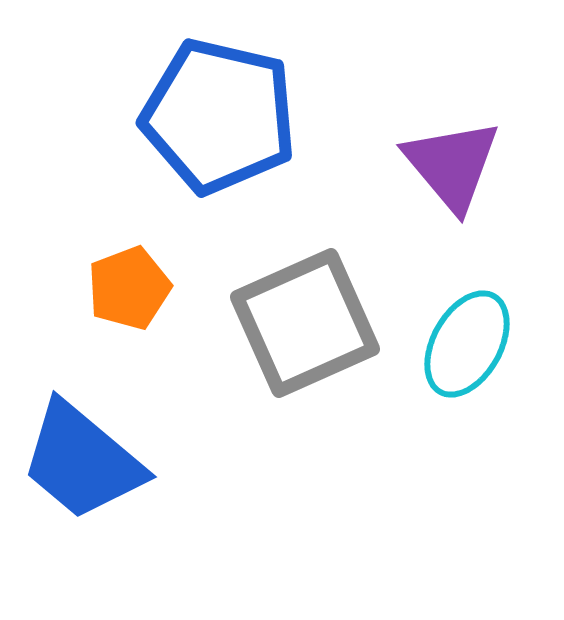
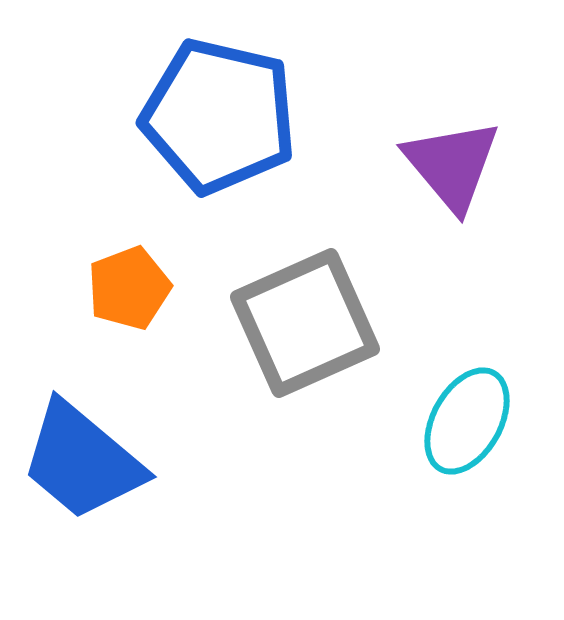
cyan ellipse: moved 77 px down
